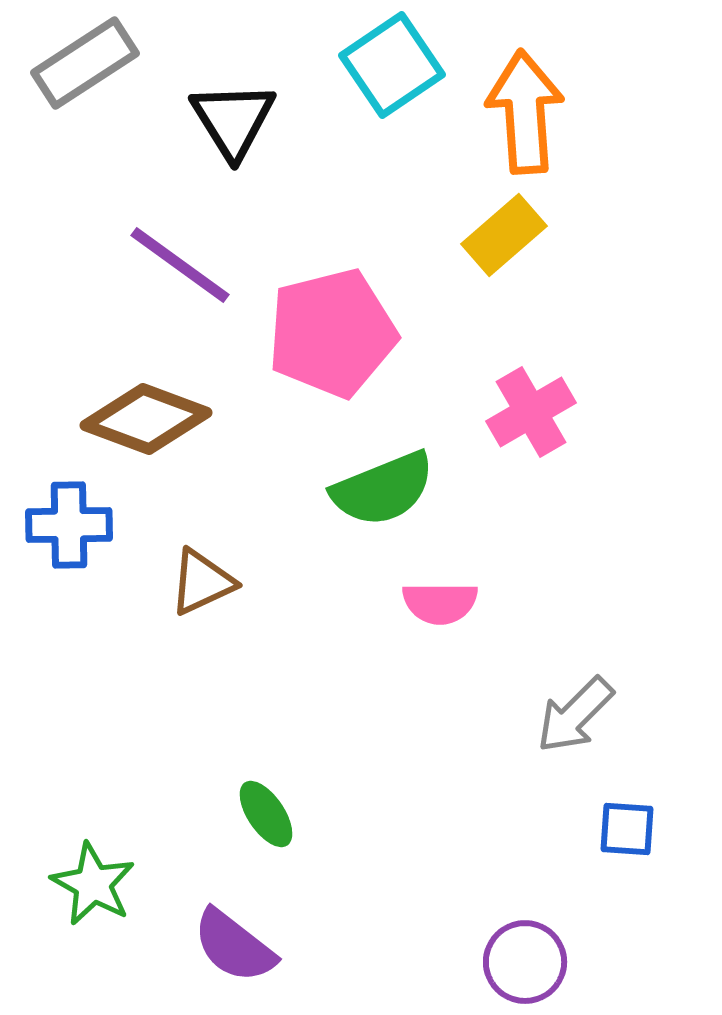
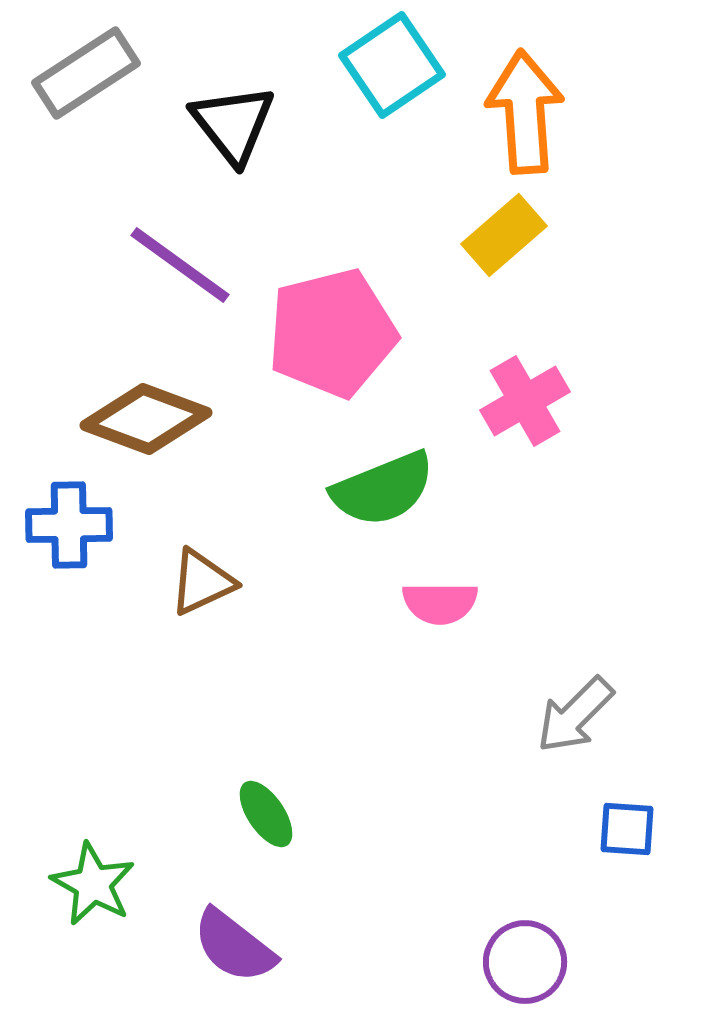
gray rectangle: moved 1 px right, 10 px down
black triangle: moved 4 px down; rotated 6 degrees counterclockwise
pink cross: moved 6 px left, 11 px up
